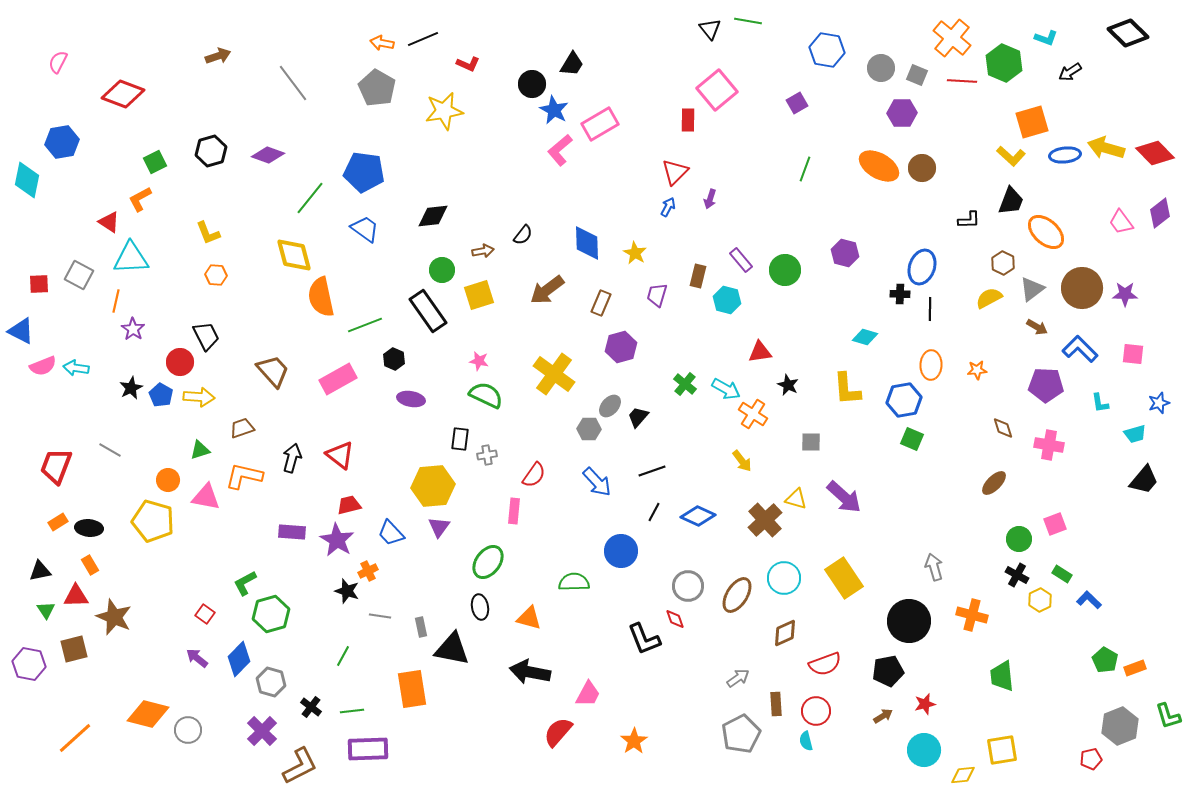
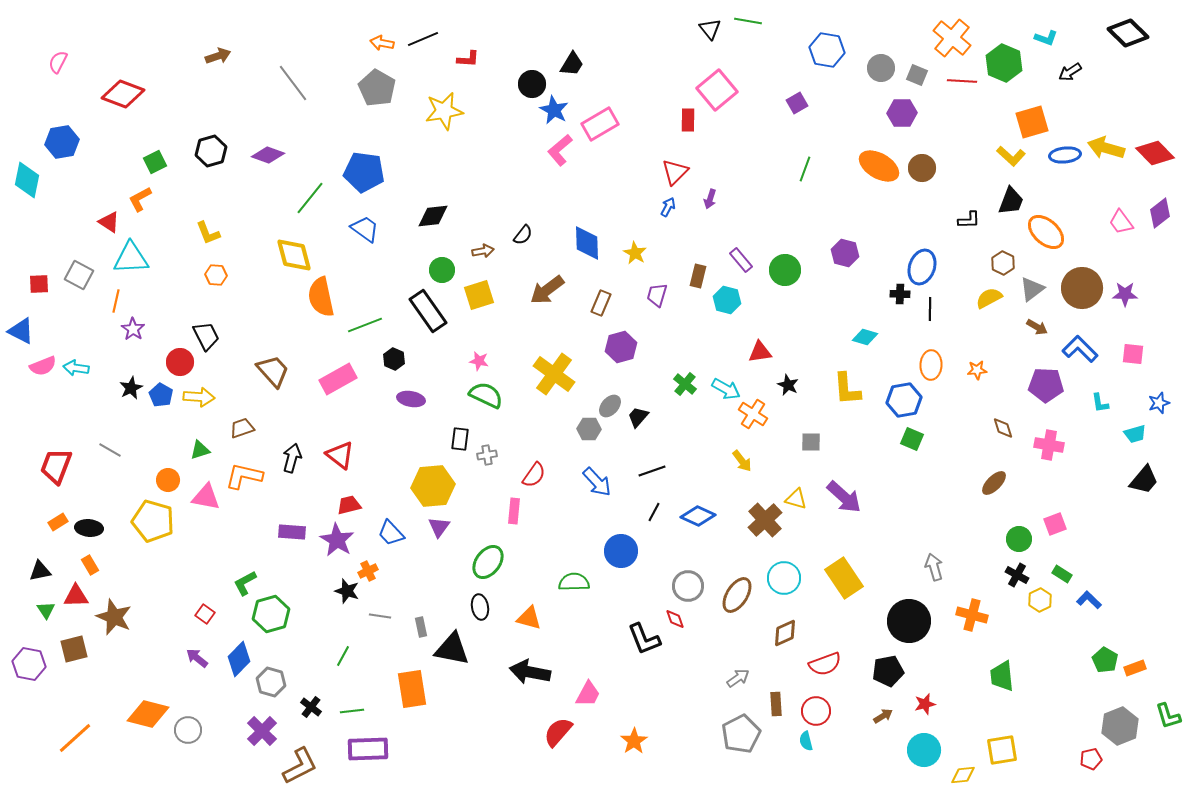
red L-shape at (468, 64): moved 5 px up; rotated 20 degrees counterclockwise
